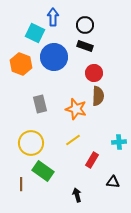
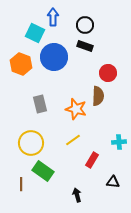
red circle: moved 14 px right
